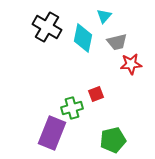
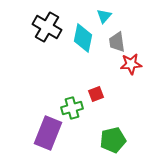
gray trapezoid: rotated 95 degrees clockwise
purple rectangle: moved 4 px left
